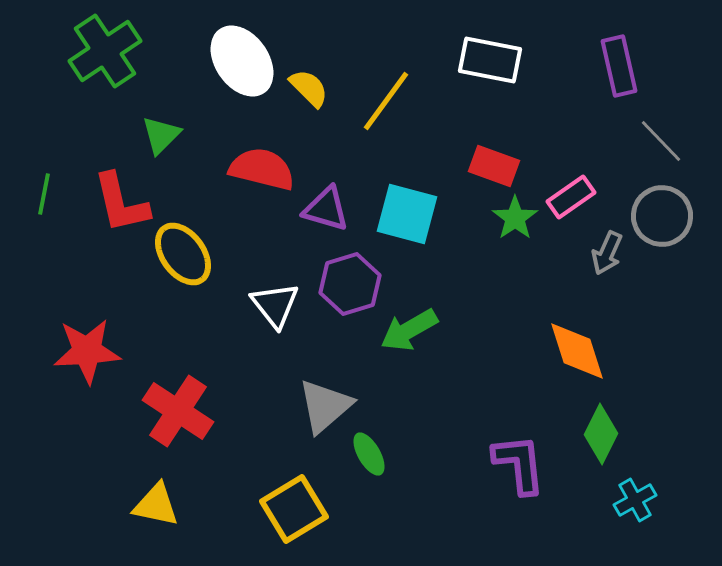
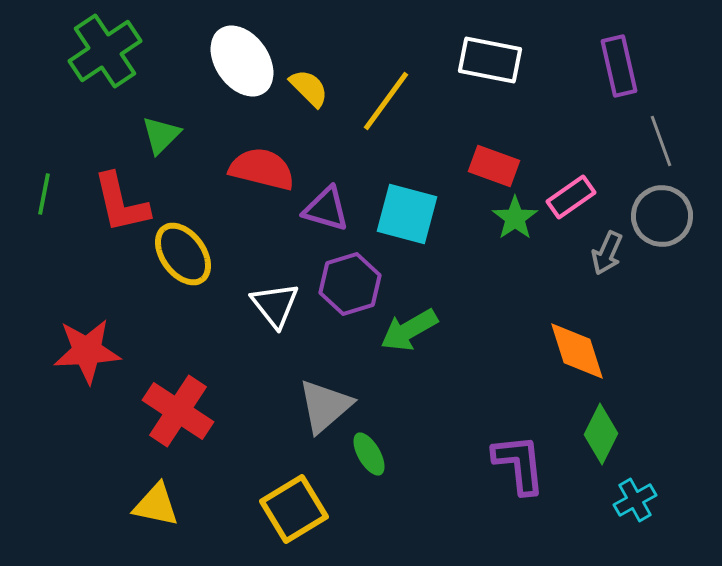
gray line: rotated 24 degrees clockwise
